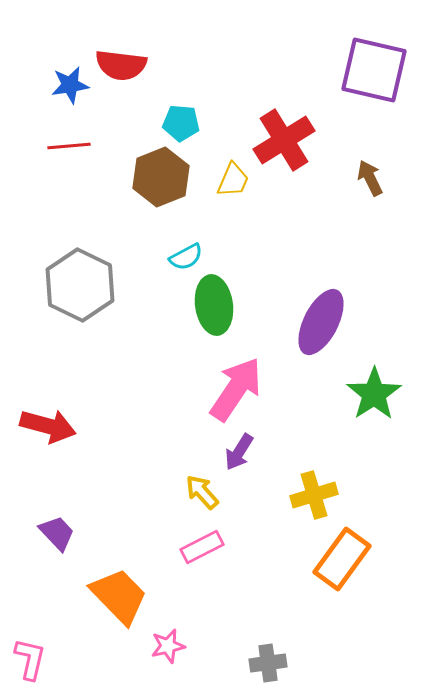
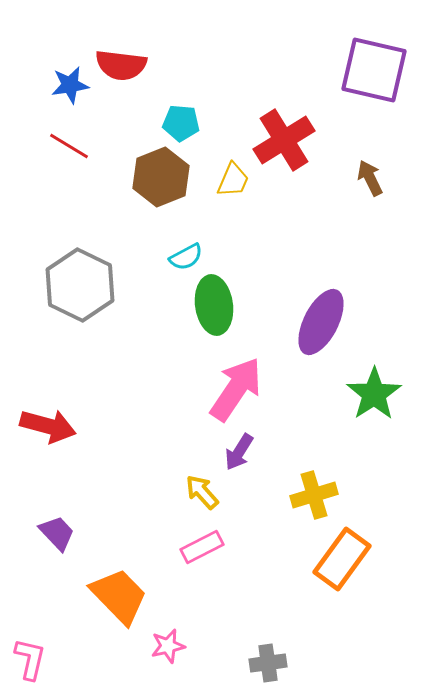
red line: rotated 36 degrees clockwise
